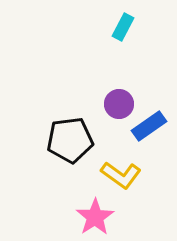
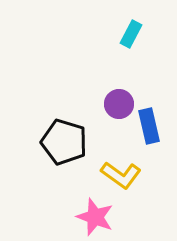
cyan rectangle: moved 8 px right, 7 px down
blue rectangle: rotated 68 degrees counterclockwise
black pentagon: moved 6 px left, 2 px down; rotated 24 degrees clockwise
pink star: rotated 18 degrees counterclockwise
